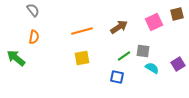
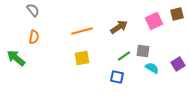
pink square: moved 1 px up
